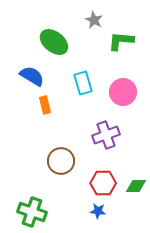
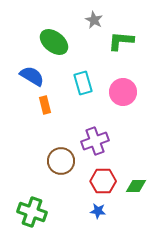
purple cross: moved 11 px left, 6 px down
red hexagon: moved 2 px up
